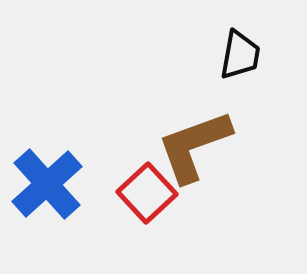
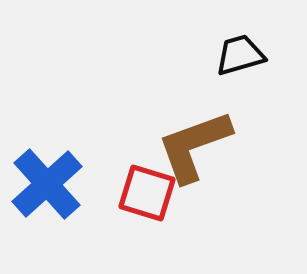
black trapezoid: rotated 116 degrees counterclockwise
red square: rotated 30 degrees counterclockwise
